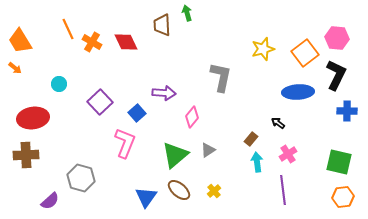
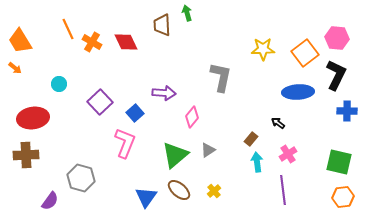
yellow star: rotated 15 degrees clockwise
blue square: moved 2 px left
purple semicircle: rotated 12 degrees counterclockwise
